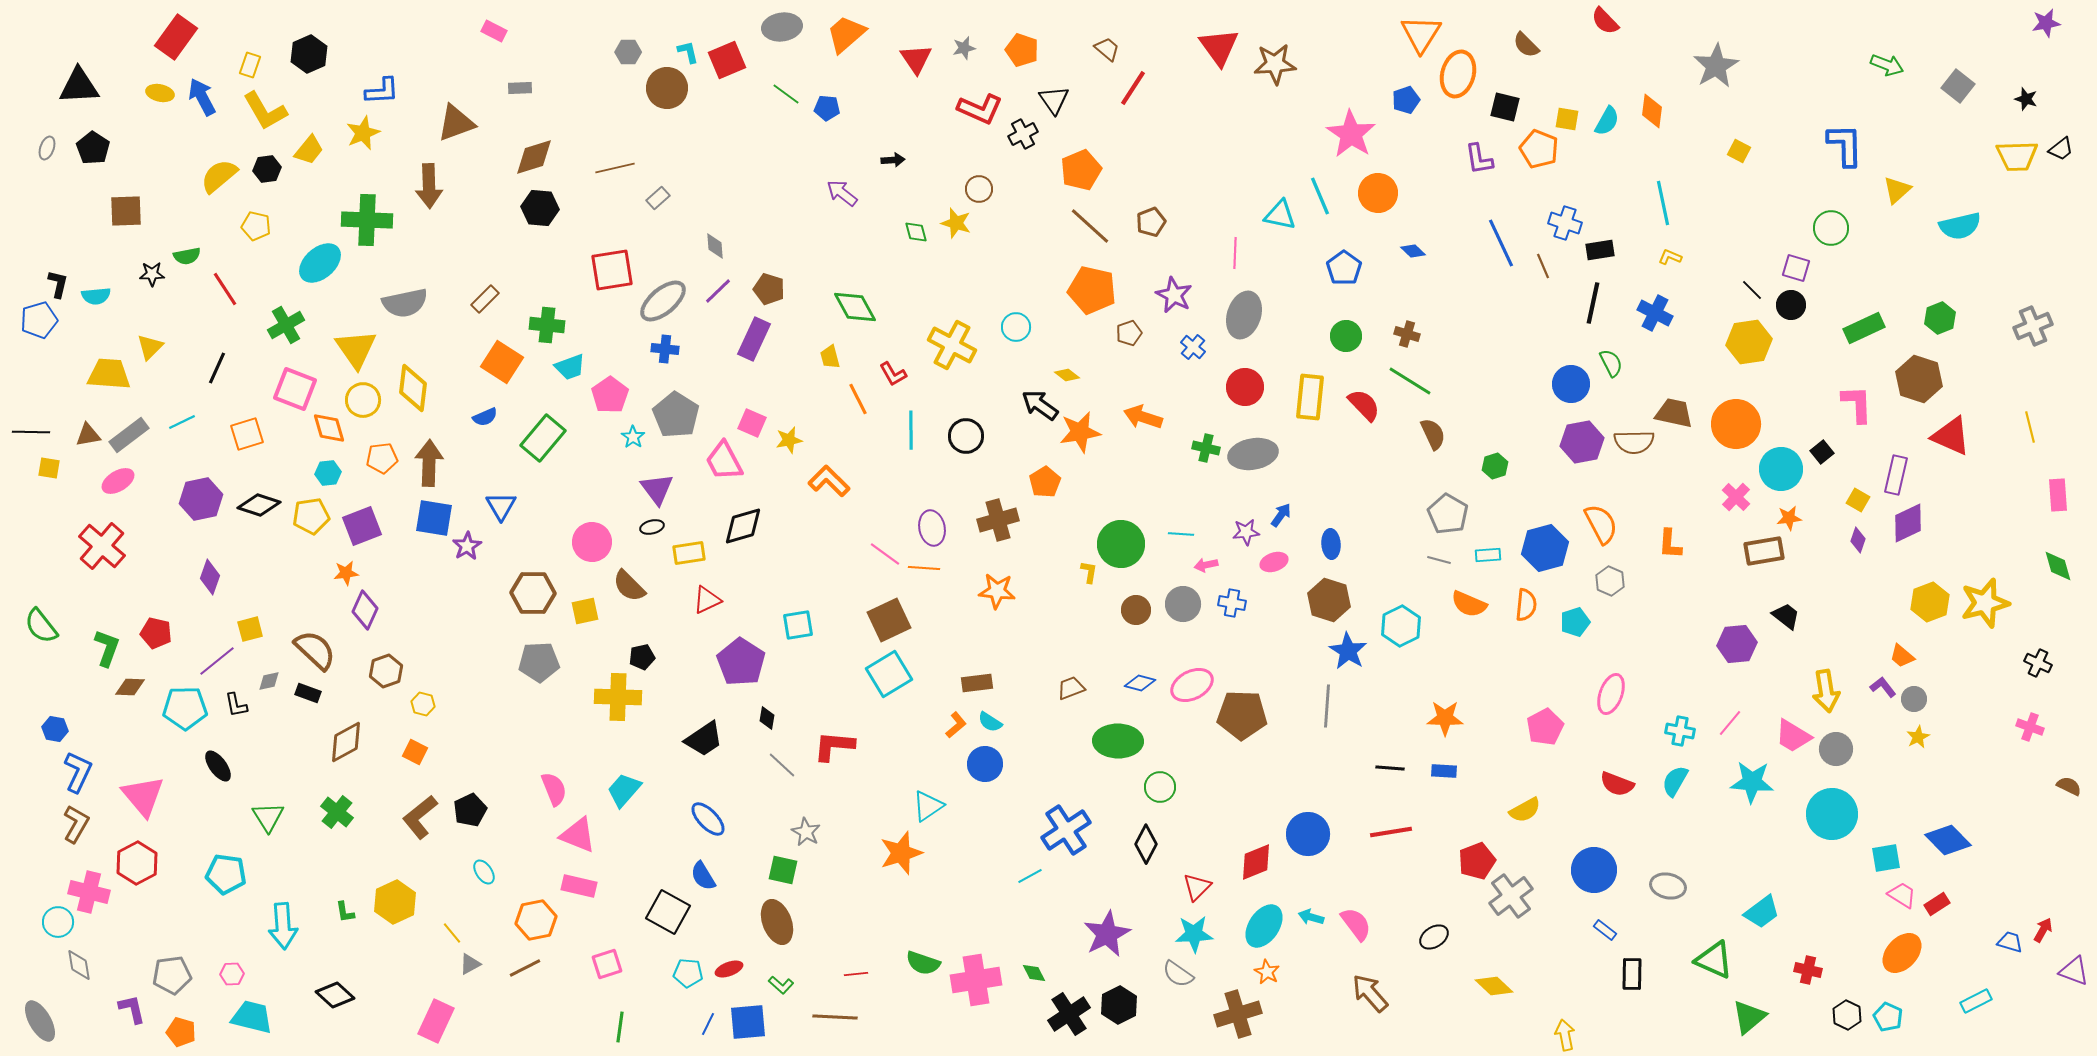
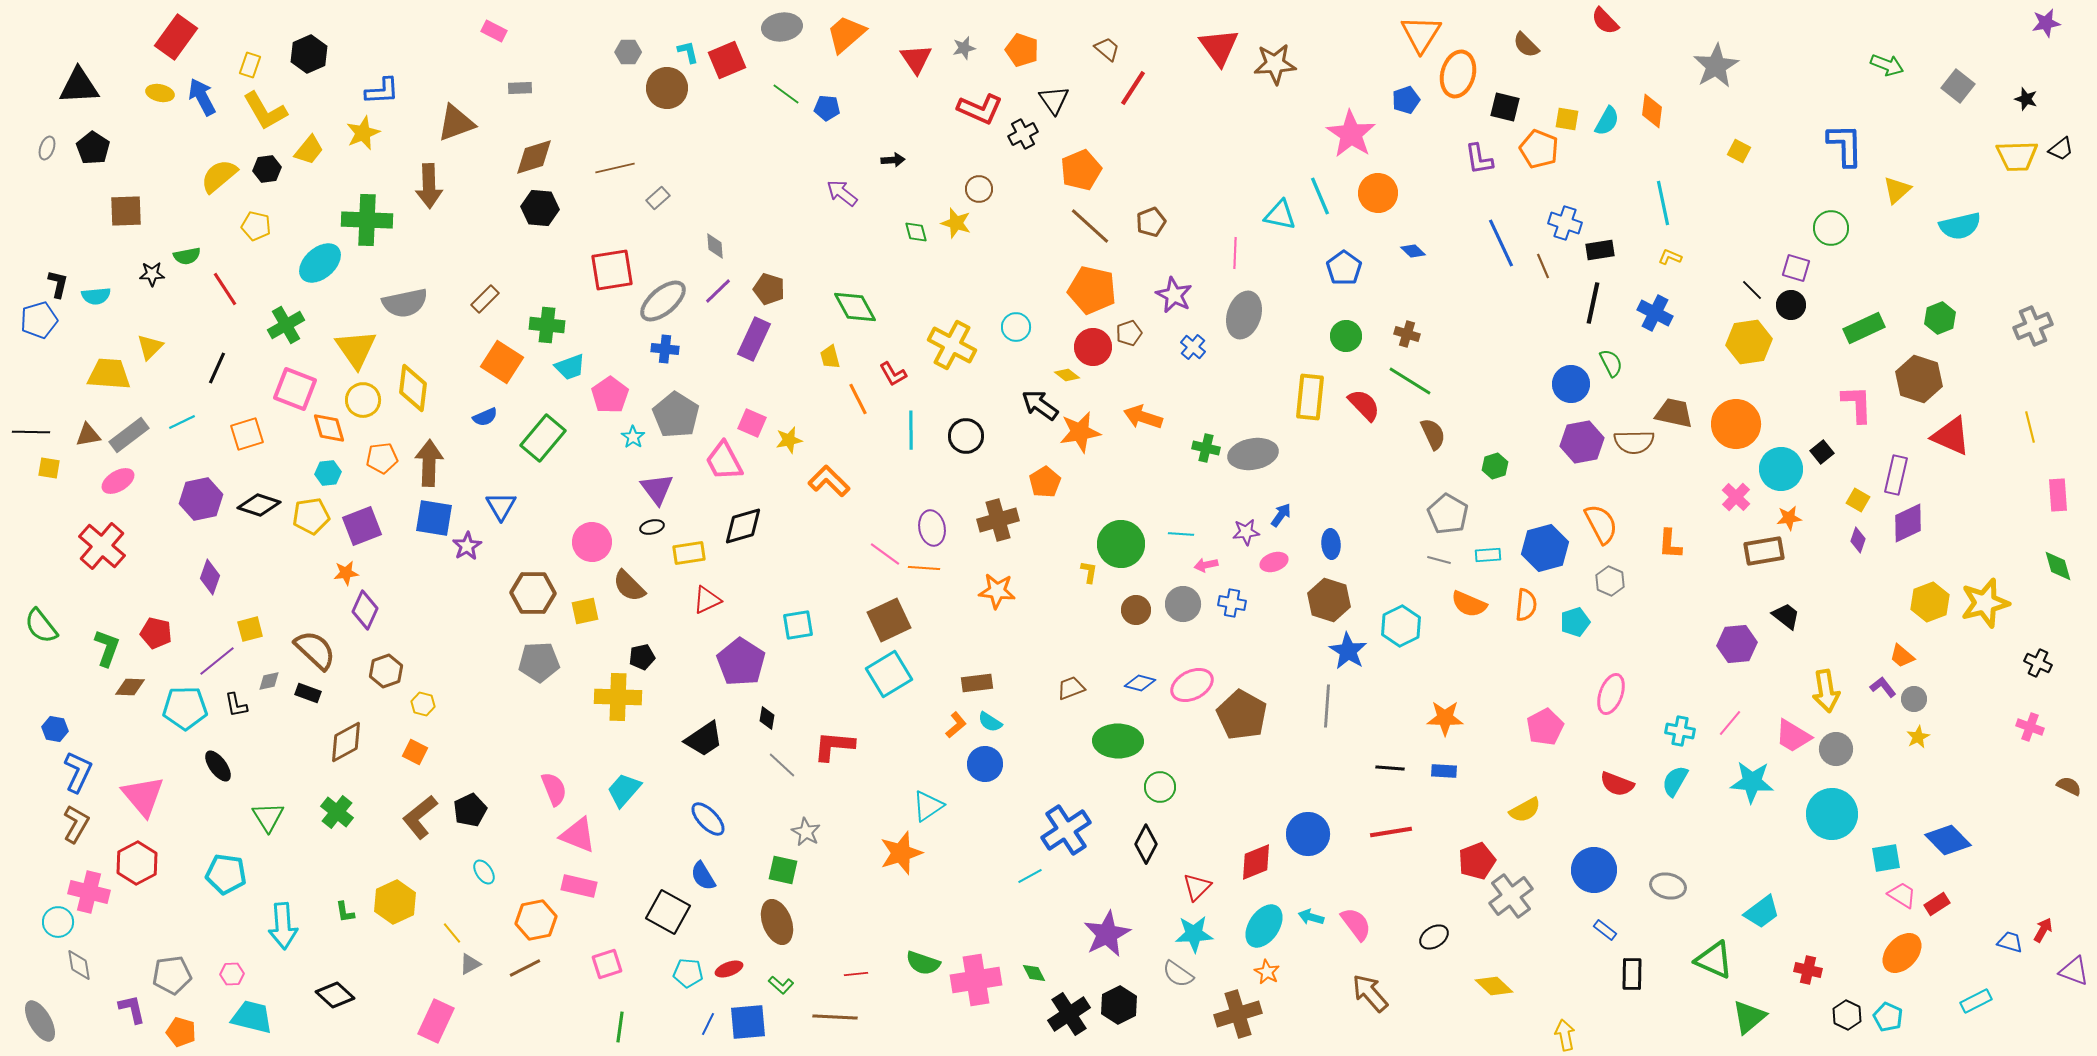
red circle at (1245, 387): moved 152 px left, 40 px up
brown pentagon at (1242, 715): rotated 27 degrees clockwise
